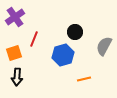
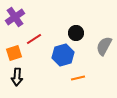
black circle: moved 1 px right, 1 px down
red line: rotated 35 degrees clockwise
orange line: moved 6 px left, 1 px up
